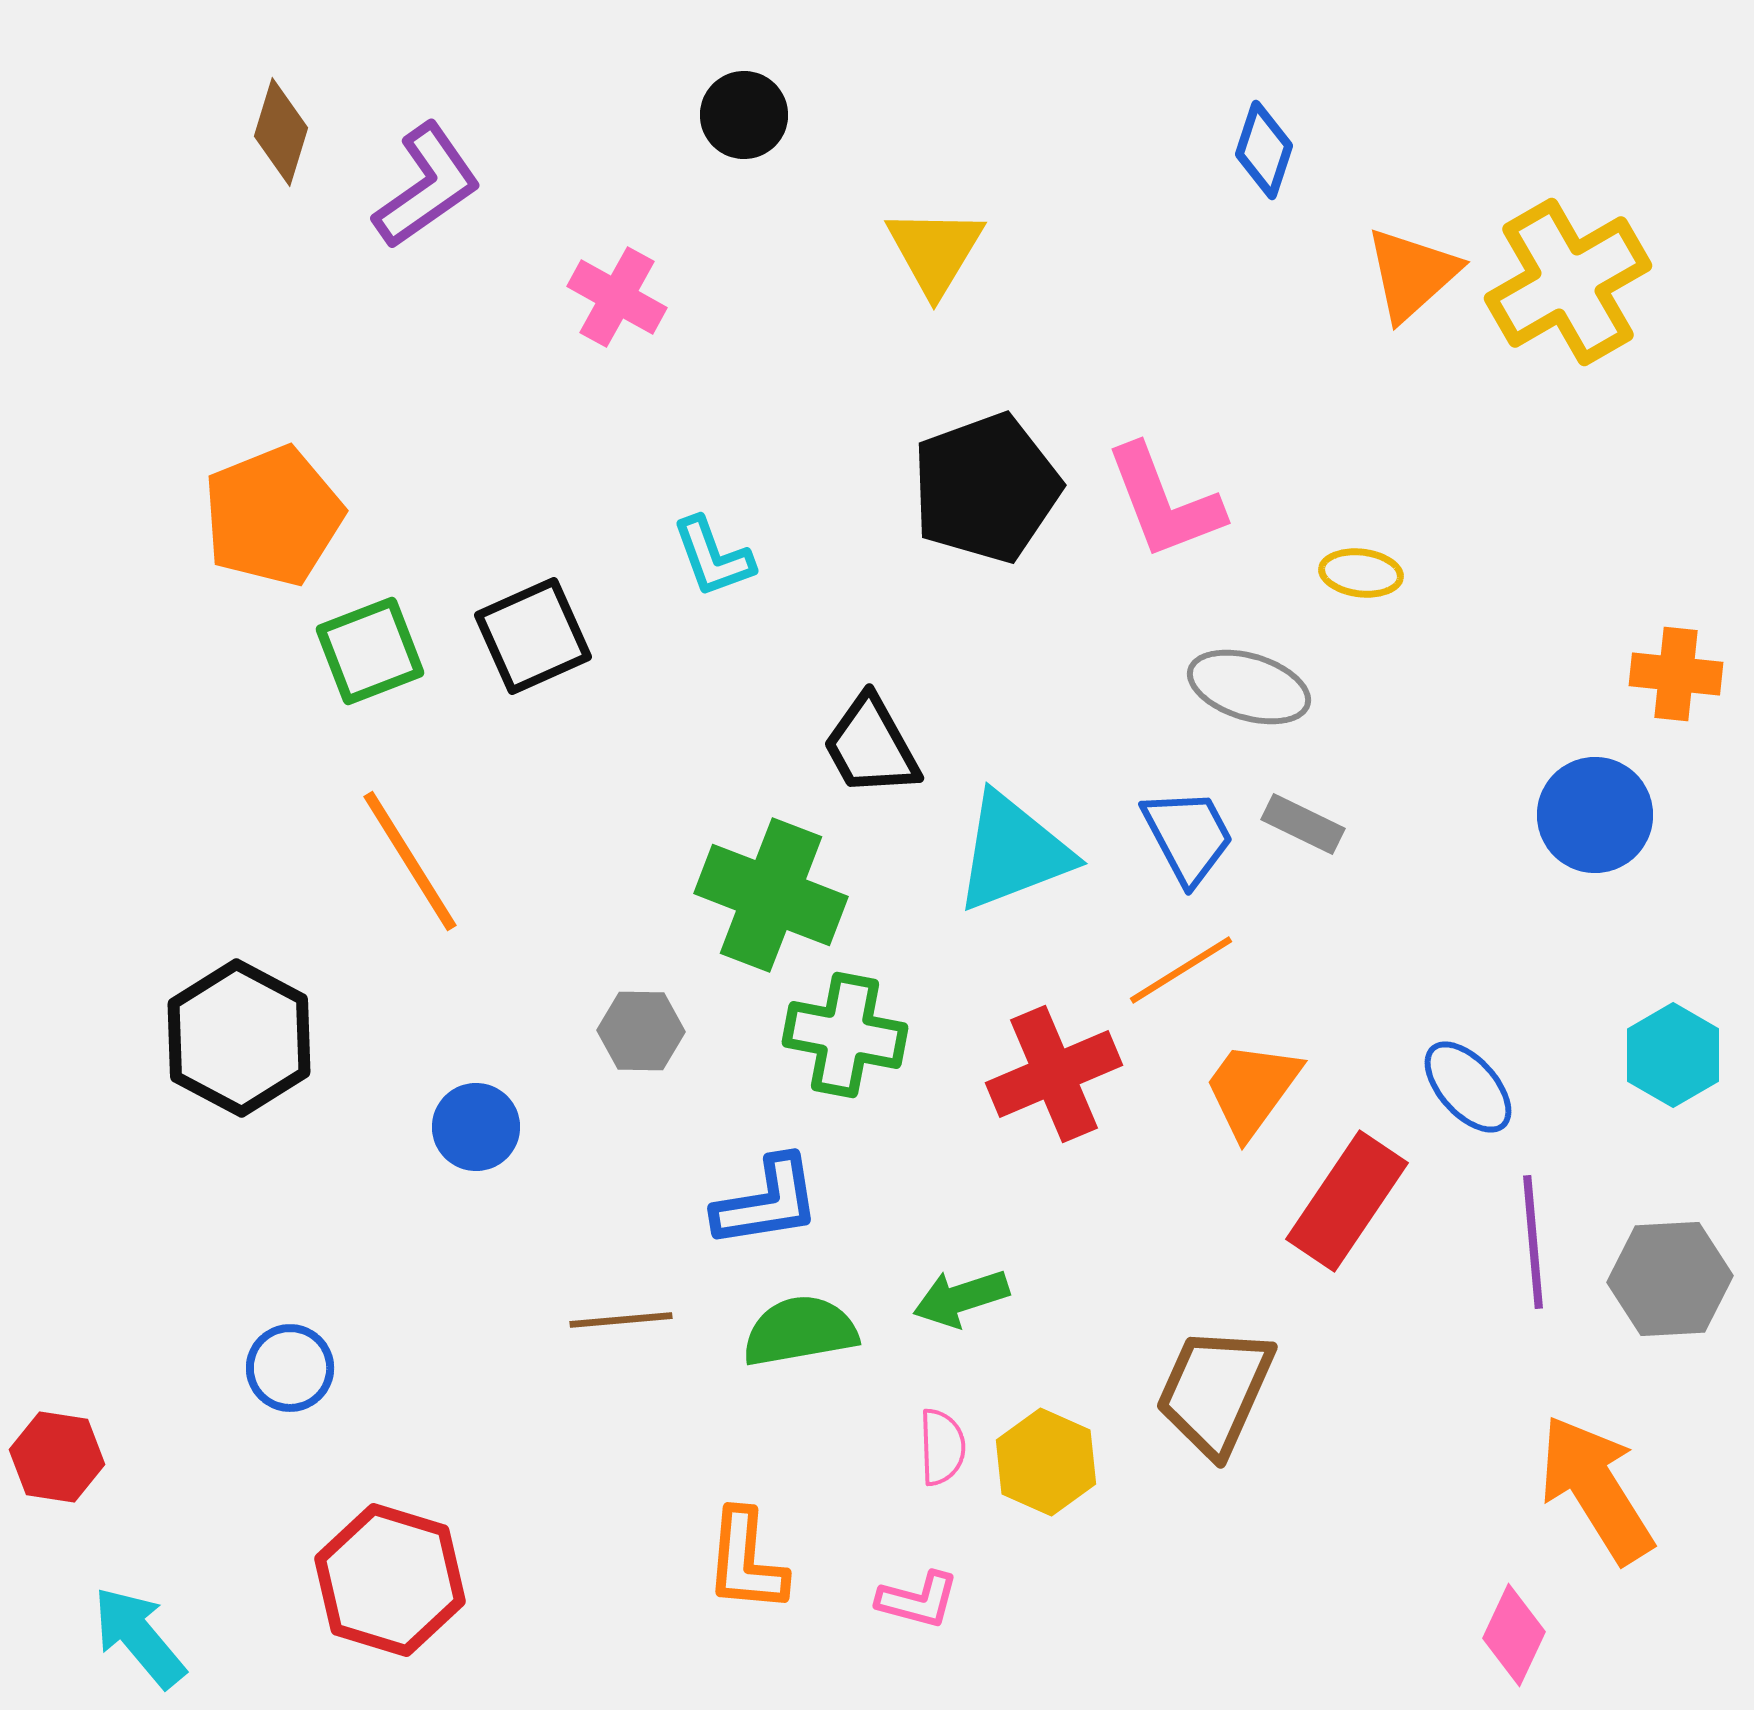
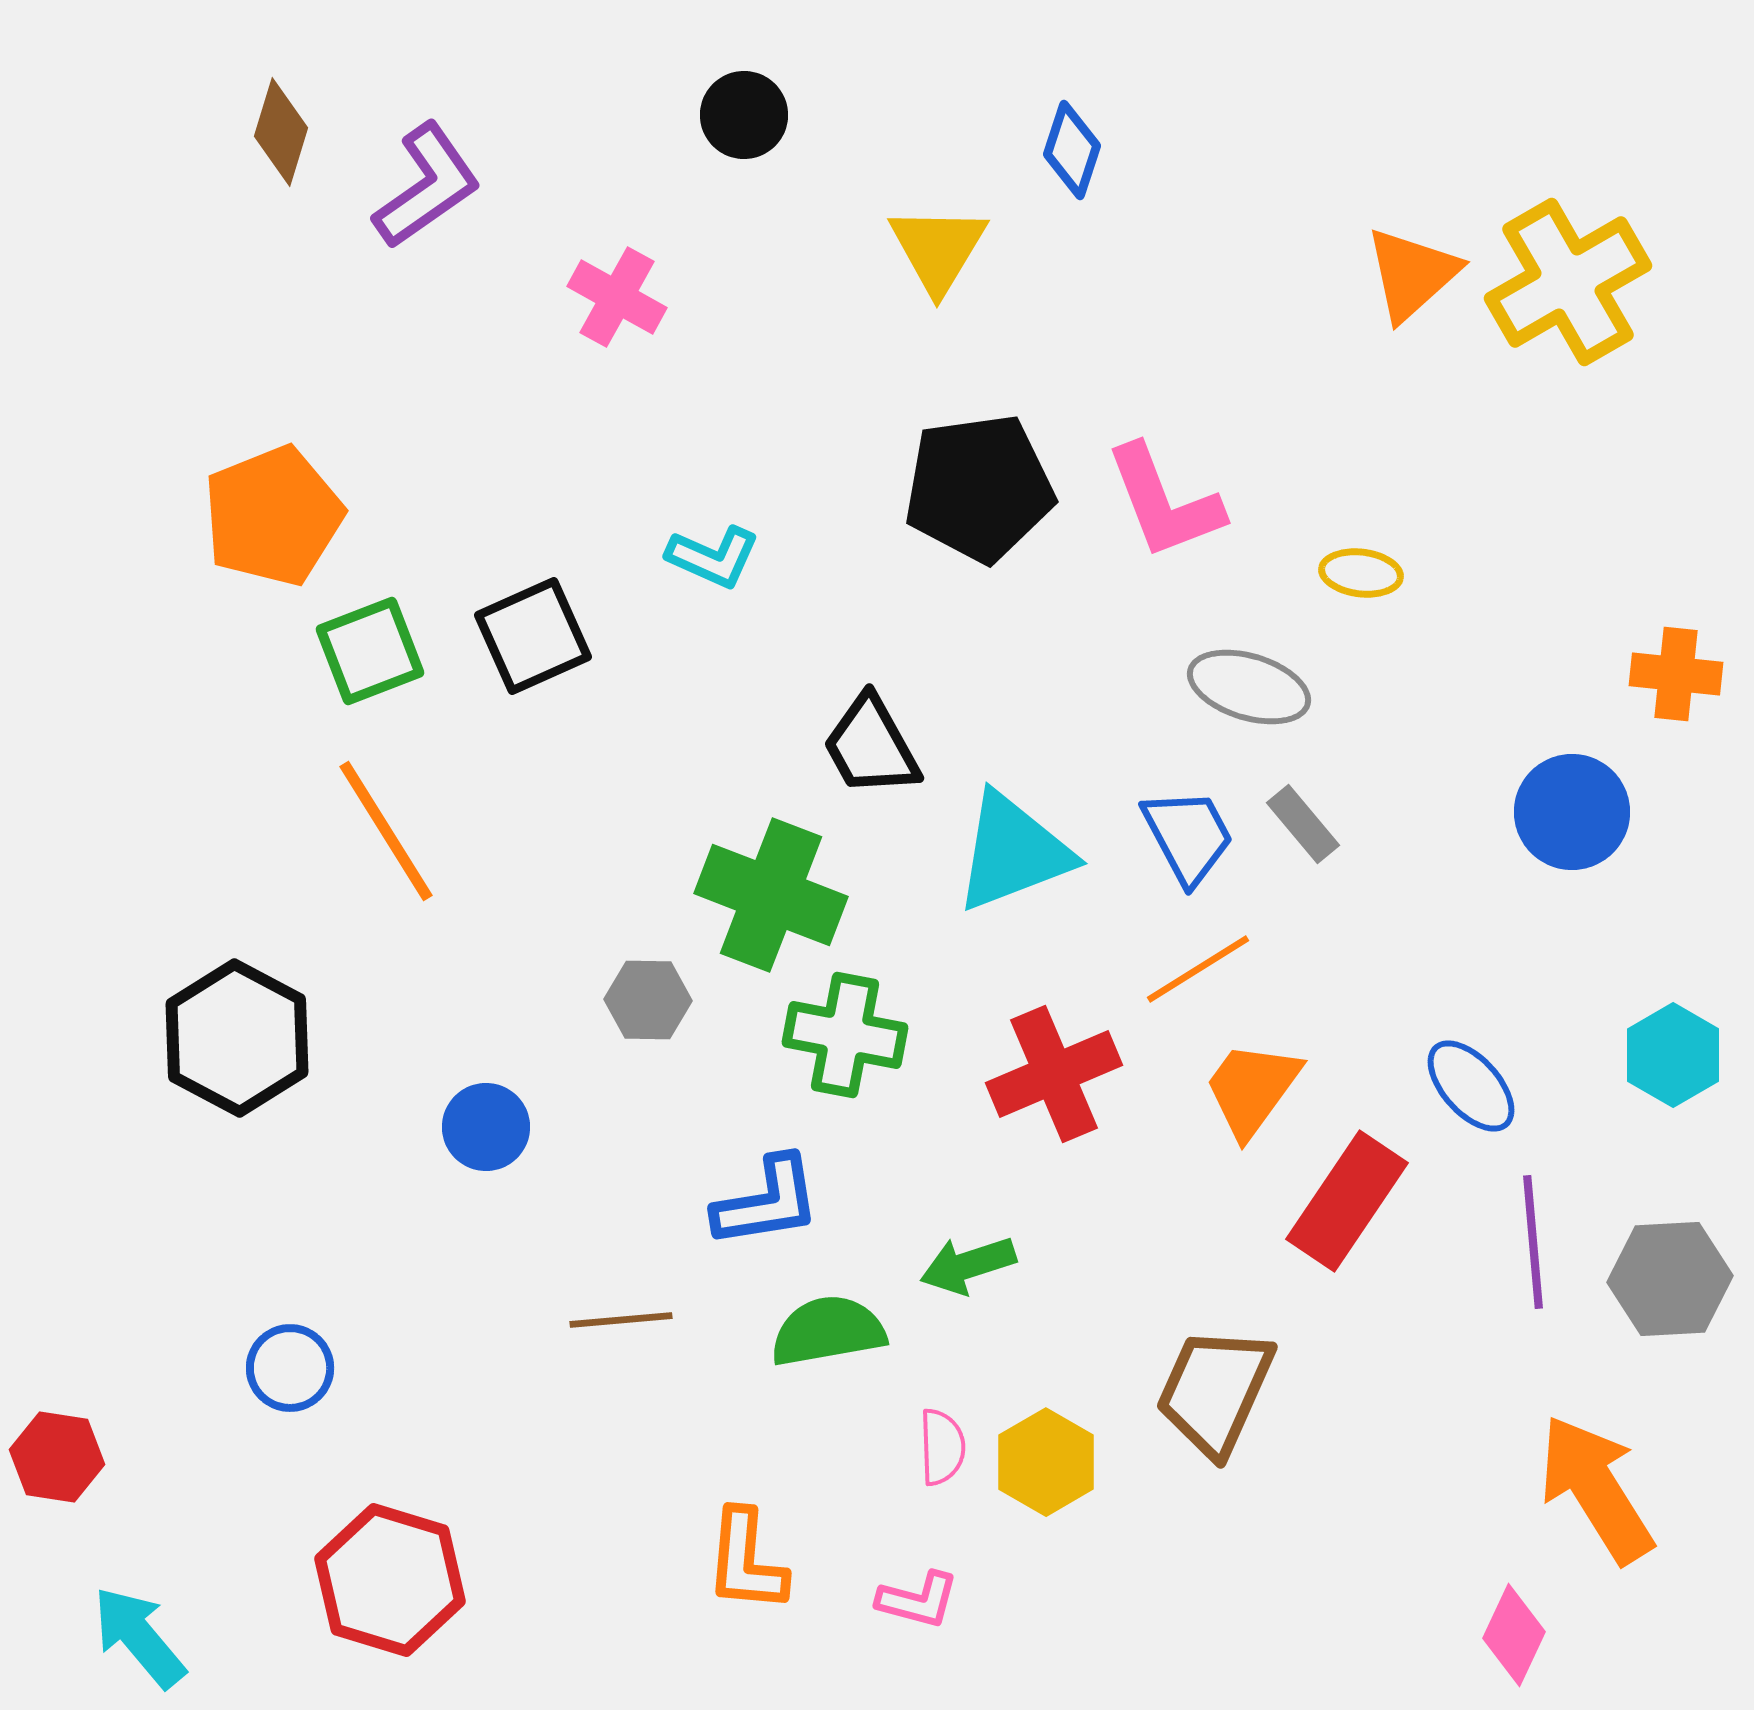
blue diamond at (1264, 150): moved 192 px left
yellow triangle at (935, 251): moved 3 px right, 2 px up
black pentagon at (986, 488): moved 7 px left; rotated 12 degrees clockwise
cyan L-shape at (713, 557): rotated 46 degrees counterclockwise
blue circle at (1595, 815): moved 23 px left, 3 px up
gray rectangle at (1303, 824): rotated 24 degrees clockwise
orange line at (410, 861): moved 24 px left, 30 px up
orange line at (1181, 970): moved 17 px right, 1 px up
gray hexagon at (641, 1031): moved 7 px right, 31 px up
black hexagon at (239, 1038): moved 2 px left
blue ellipse at (1468, 1087): moved 3 px right, 1 px up
blue circle at (476, 1127): moved 10 px right
green arrow at (961, 1298): moved 7 px right, 33 px up
green semicircle at (800, 1331): moved 28 px right
yellow hexagon at (1046, 1462): rotated 6 degrees clockwise
